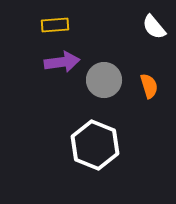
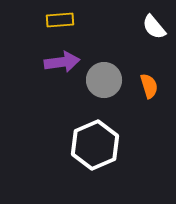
yellow rectangle: moved 5 px right, 5 px up
white hexagon: rotated 15 degrees clockwise
